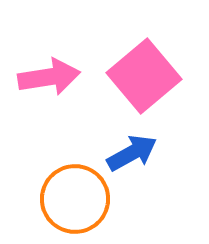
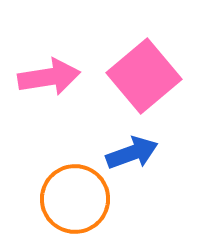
blue arrow: rotated 9 degrees clockwise
